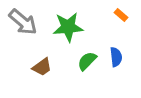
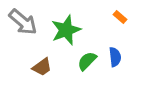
orange rectangle: moved 1 px left, 2 px down
green star: moved 2 px left, 3 px down; rotated 16 degrees counterclockwise
blue semicircle: moved 1 px left
